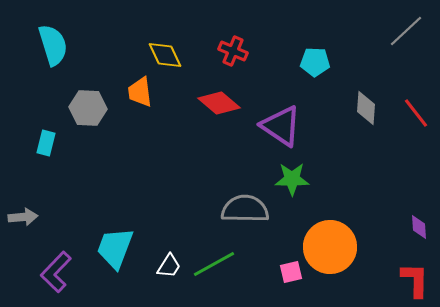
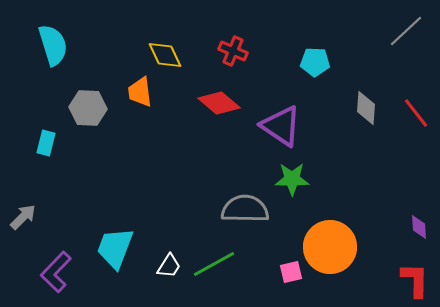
gray arrow: rotated 40 degrees counterclockwise
